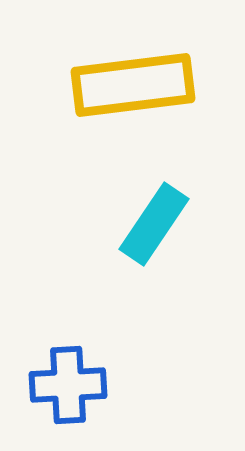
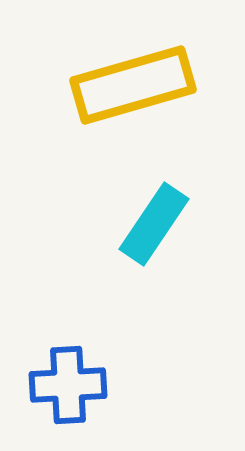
yellow rectangle: rotated 9 degrees counterclockwise
